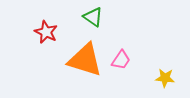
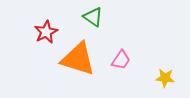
red star: rotated 20 degrees clockwise
orange triangle: moved 7 px left, 1 px up
